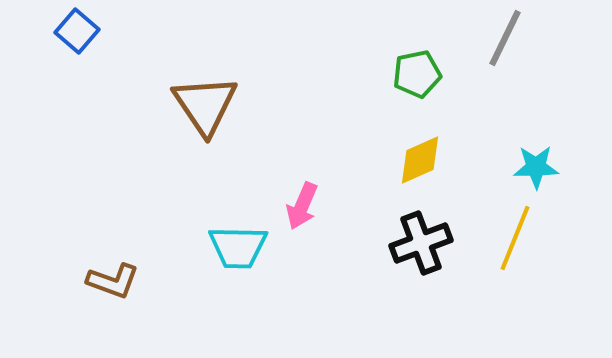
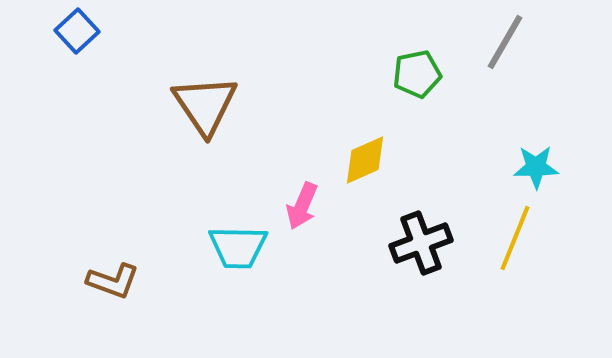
blue square: rotated 6 degrees clockwise
gray line: moved 4 px down; rotated 4 degrees clockwise
yellow diamond: moved 55 px left
